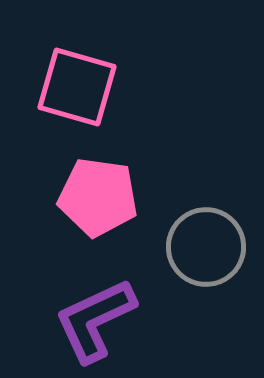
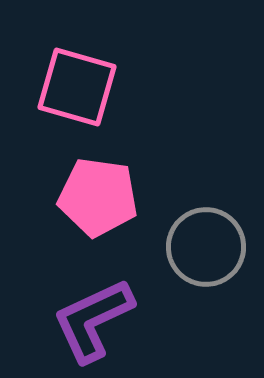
purple L-shape: moved 2 px left
